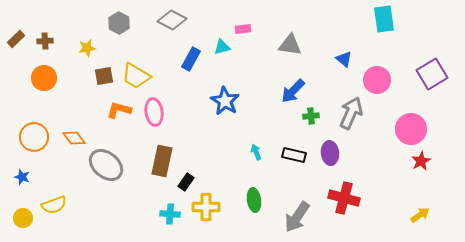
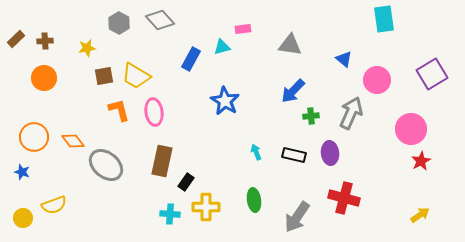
gray diamond at (172, 20): moved 12 px left; rotated 20 degrees clockwise
orange L-shape at (119, 110): rotated 60 degrees clockwise
orange diamond at (74, 138): moved 1 px left, 3 px down
blue star at (22, 177): moved 5 px up
